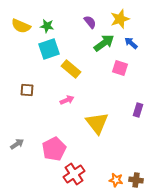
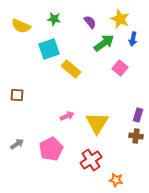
yellow star: rotated 30 degrees counterclockwise
green star: moved 7 px right, 7 px up
blue arrow: moved 2 px right, 4 px up; rotated 120 degrees counterclockwise
pink square: rotated 21 degrees clockwise
brown square: moved 10 px left, 5 px down
pink arrow: moved 16 px down
purple rectangle: moved 5 px down
yellow triangle: rotated 10 degrees clockwise
pink pentagon: moved 3 px left
red cross: moved 17 px right, 14 px up
brown cross: moved 44 px up
